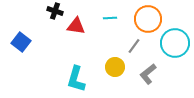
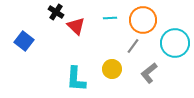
black cross: moved 1 px right, 1 px down; rotated 14 degrees clockwise
orange circle: moved 5 px left, 1 px down
red triangle: rotated 36 degrees clockwise
blue square: moved 3 px right, 1 px up
gray line: moved 1 px left
yellow circle: moved 3 px left, 2 px down
gray L-shape: moved 1 px right, 1 px up
cyan L-shape: rotated 12 degrees counterclockwise
